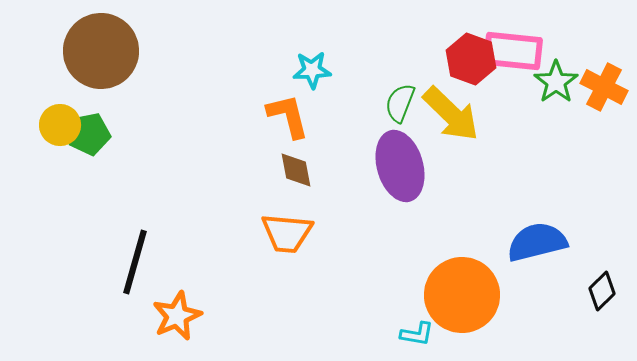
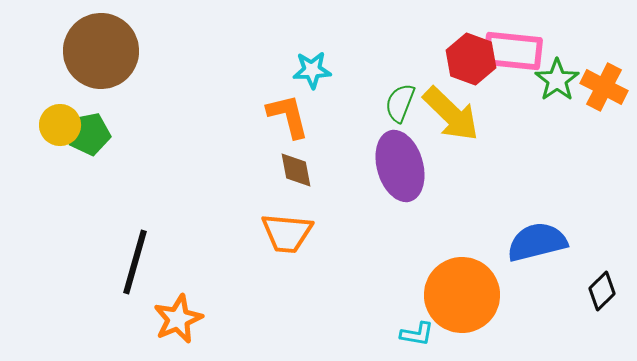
green star: moved 1 px right, 2 px up
orange star: moved 1 px right, 3 px down
